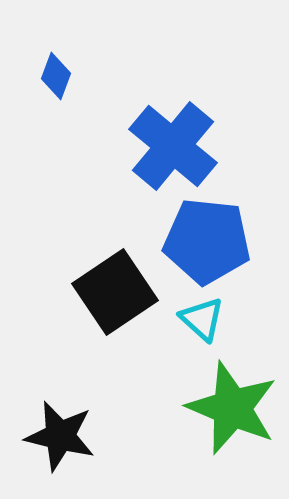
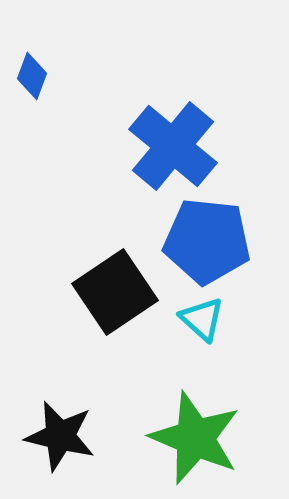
blue diamond: moved 24 px left
green star: moved 37 px left, 30 px down
